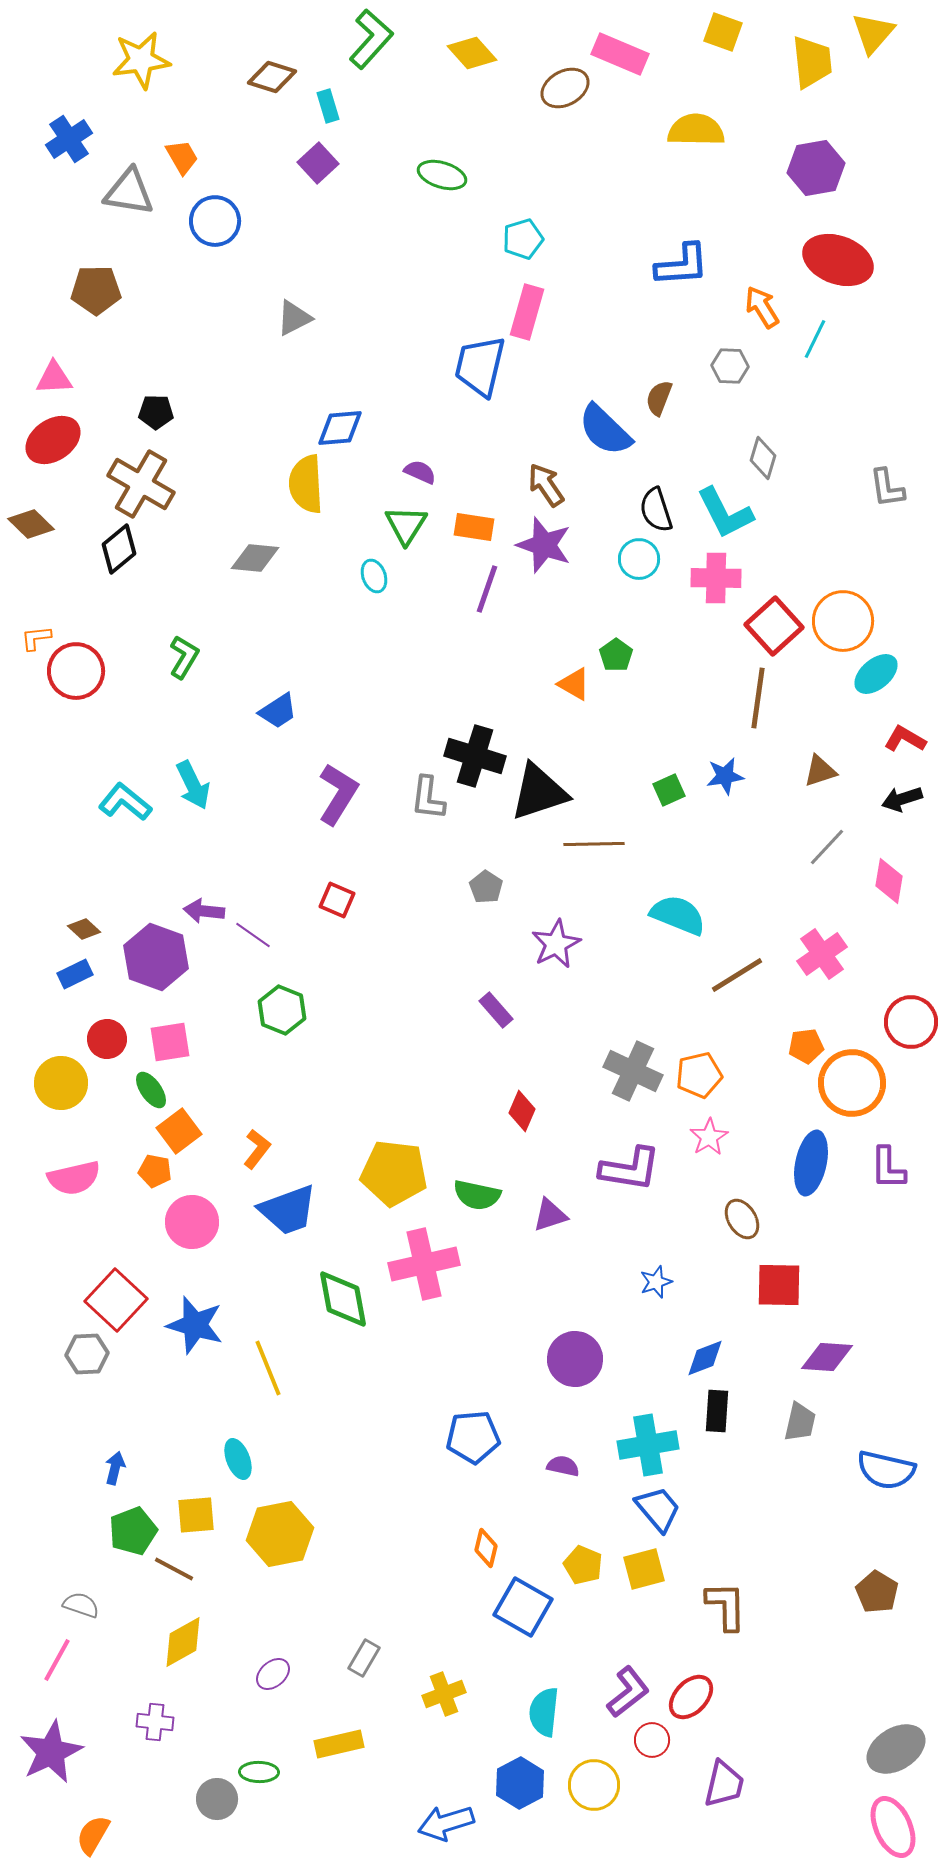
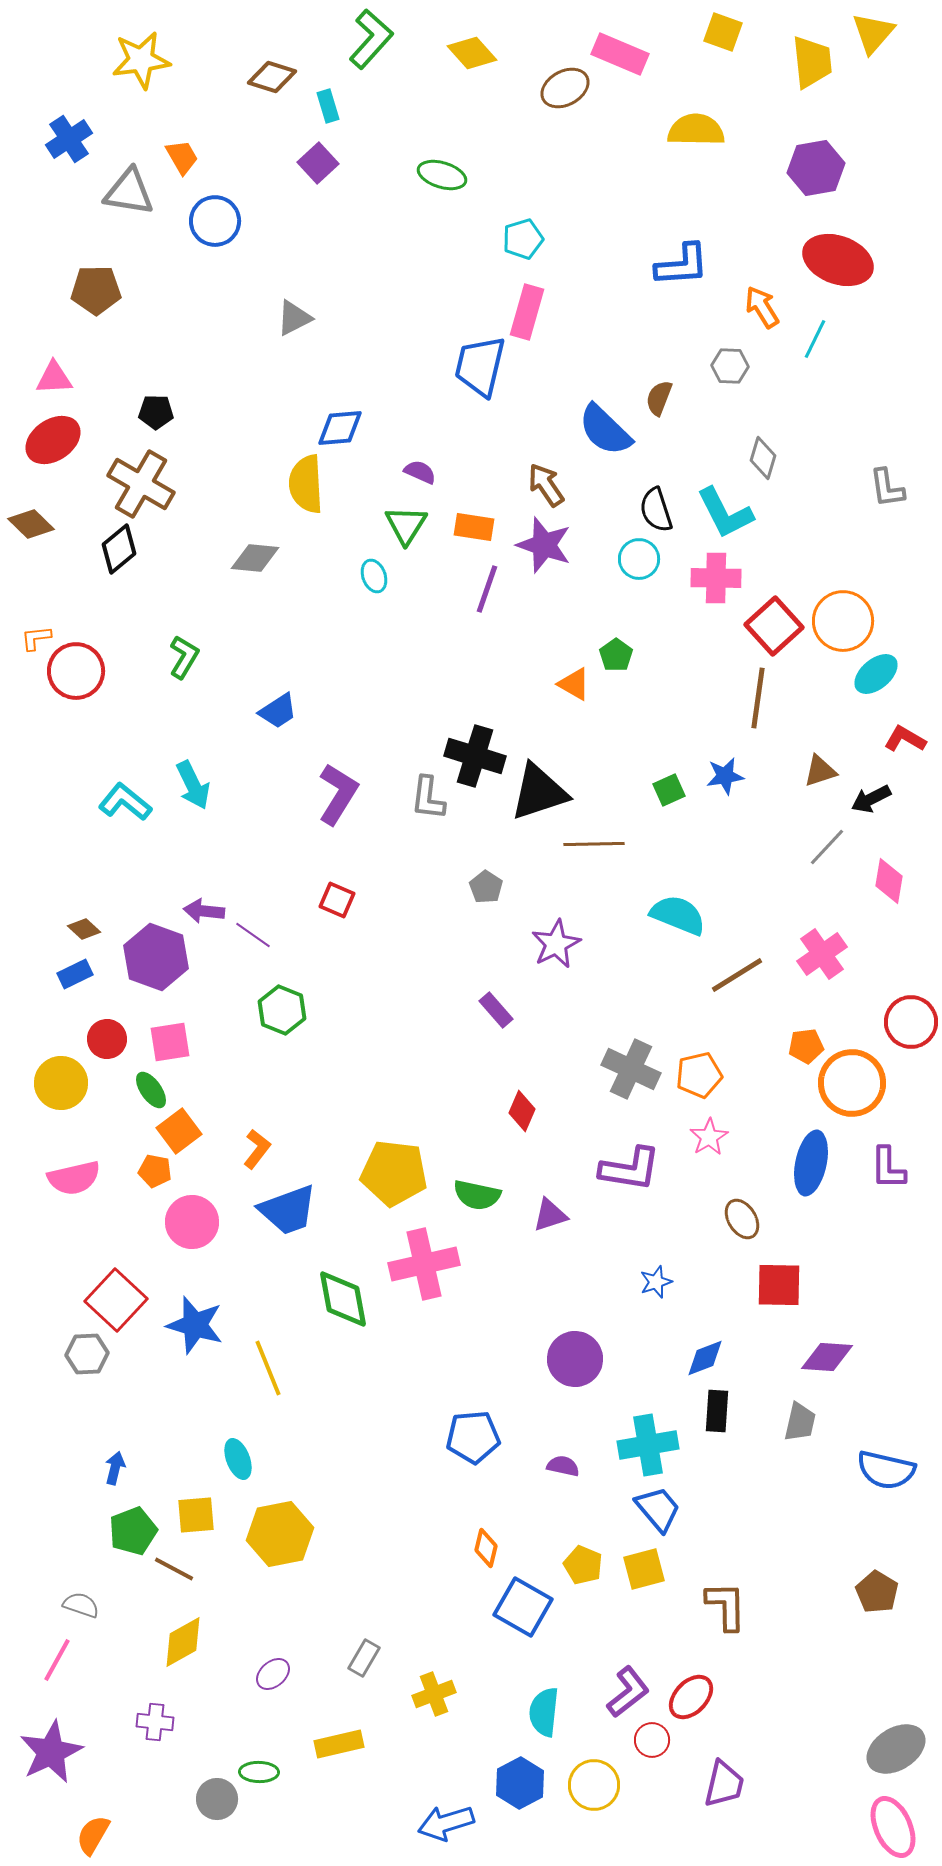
black arrow at (902, 799): moved 31 px left; rotated 9 degrees counterclockwise
gray cross at (633, 1071): moved 2 px left, 2 px up
yellow cross at (444, 1694): moved 10 px left
